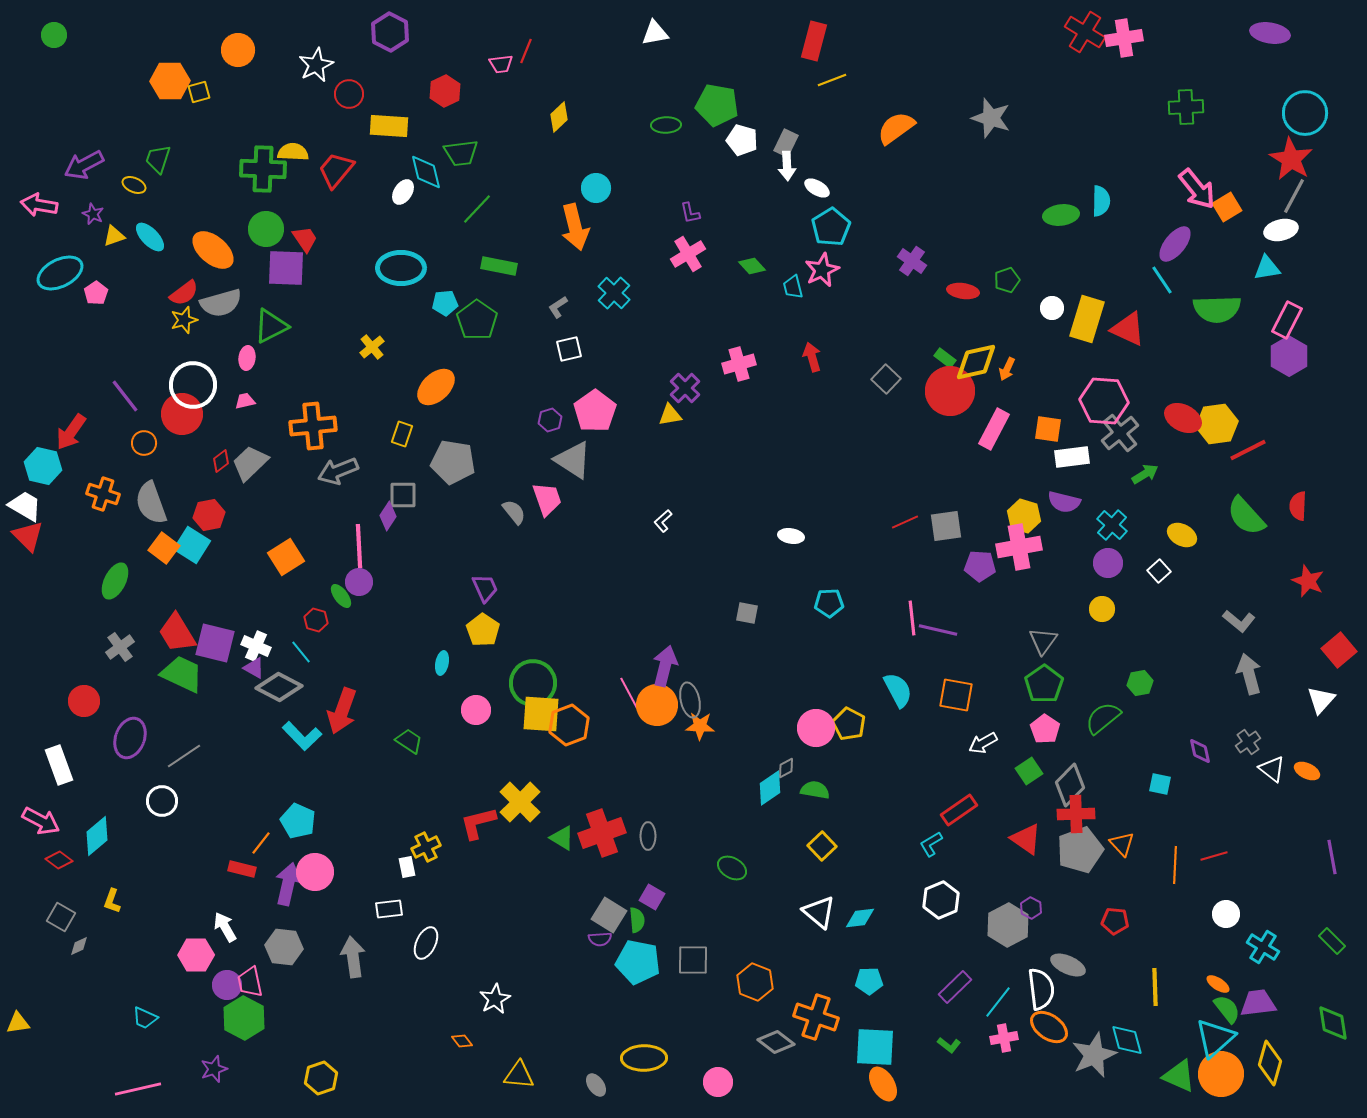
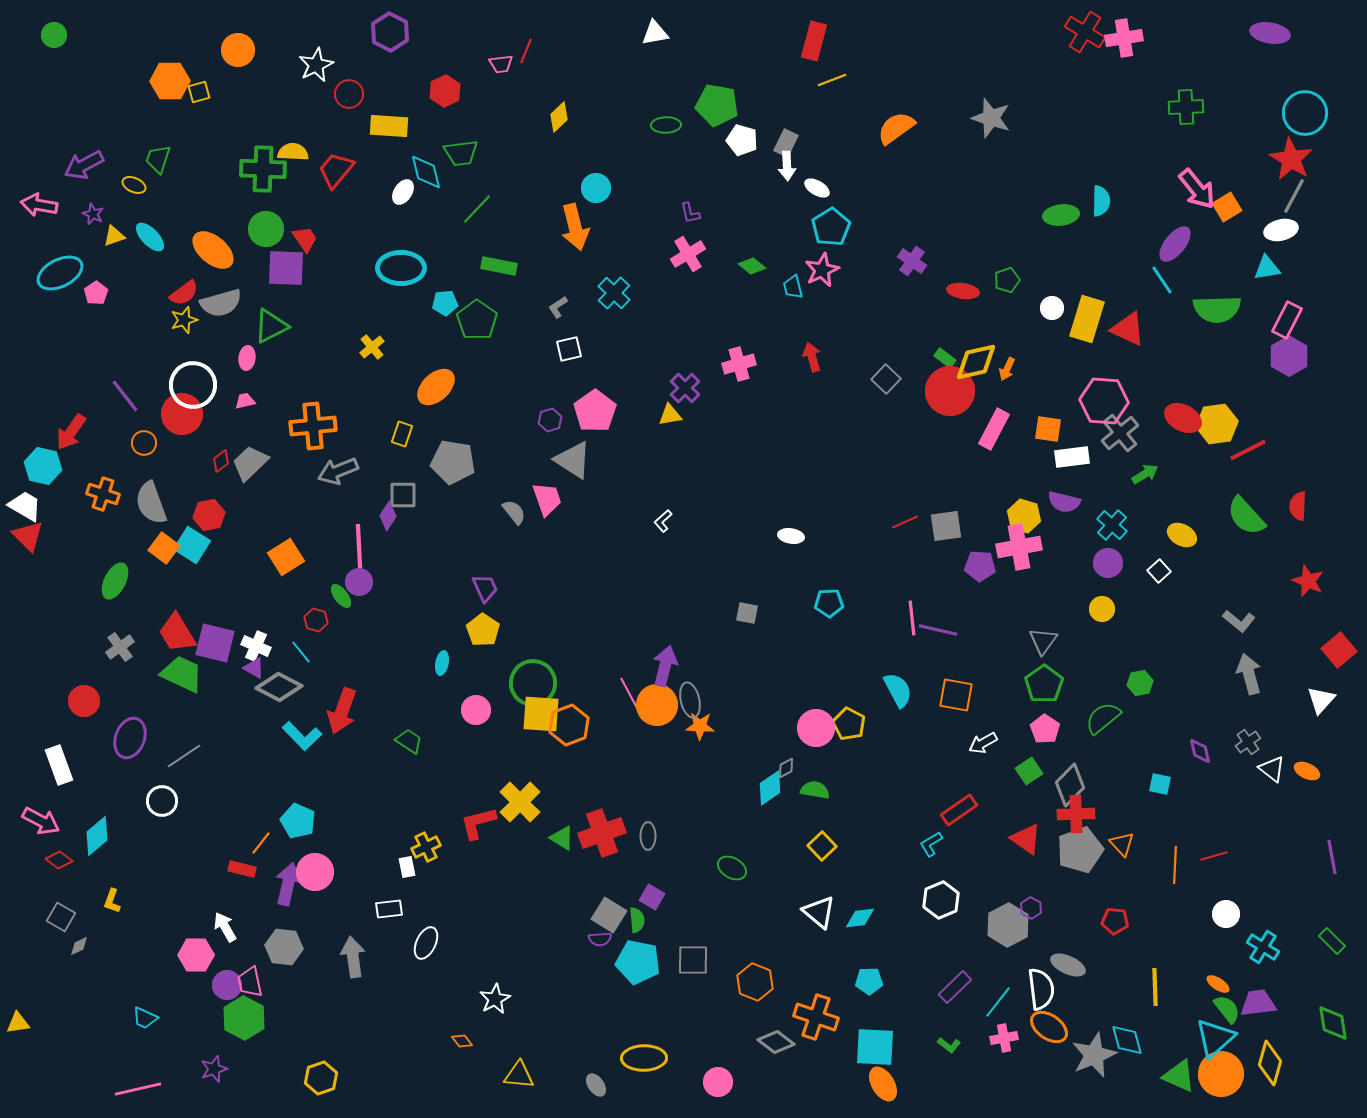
green diamond at (752, 266): rotated 8 degrees counterclockwise
